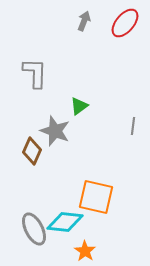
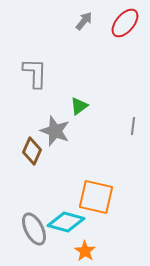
gray arrow: rotated 18 degrees clockwise
cyan diamond: moved 1 px right; rotated 9 degrees clockwise
